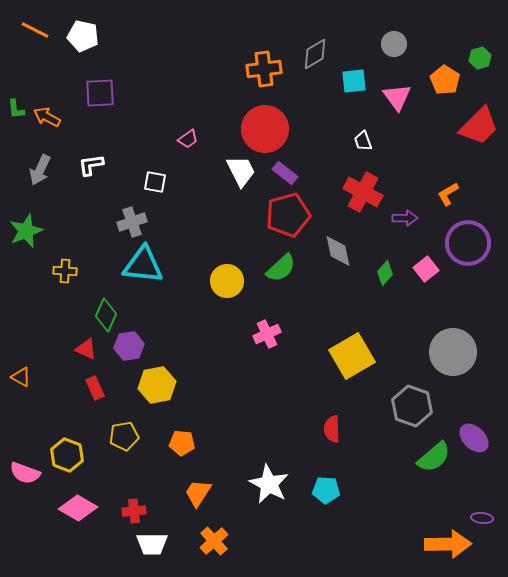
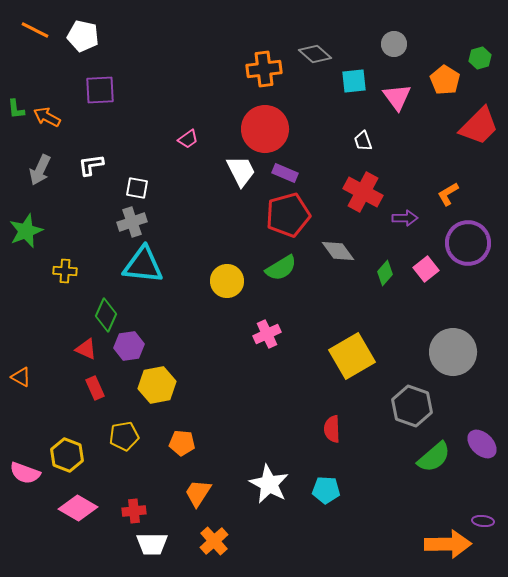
gray diamond at (315, 54): rotated 72 degrees clockwise
purple square at (100, 93): moved 3 px up
purple rectangle at (285, 173): rotated 15 degrees counterclockwise
white square at (155, 182): moved 18 px left, 6 px down
gray diamond at (338, 251): rotated 24 degrees counterclockwise
green semicircle at (281, 268): rotated 12 degrees clockwise
purple ellipse at (474, 438): moved 8 px right, 6 px down
purple ellipse at (482, 518): moved 1 px right, 3 px down
